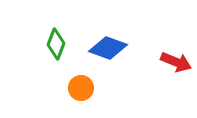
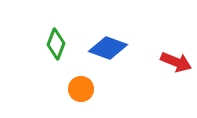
orange circle: moved 1 px down
